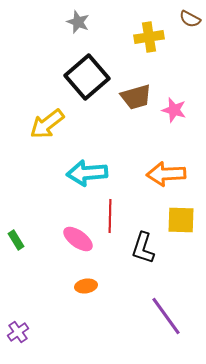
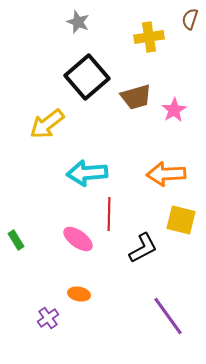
brown semicircle: rotated 80 degrees clockwise
pink star: rotated 25 degrees clockwise
red line: moved 1 px left, 2 px up
yellow square: rotated 12 degrees clockwise
black L-shape: rotated 136 degrees counterclockwise
orange ellipse: moved 7 px left, 8 px down; rotated 20 degrees clockwise
purple line: moved 2 px right
purple cross: moved 30 px right, 14 px up
